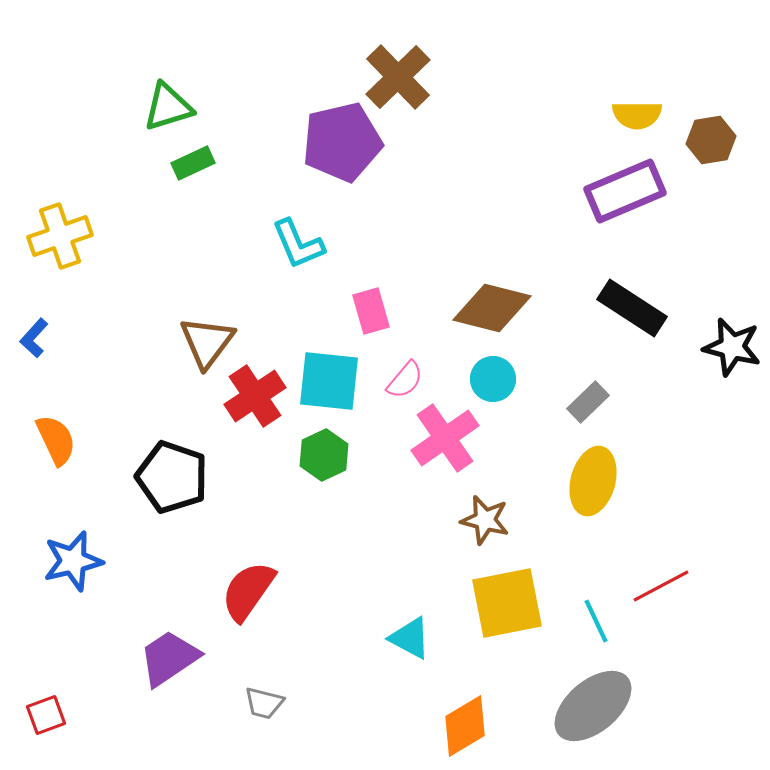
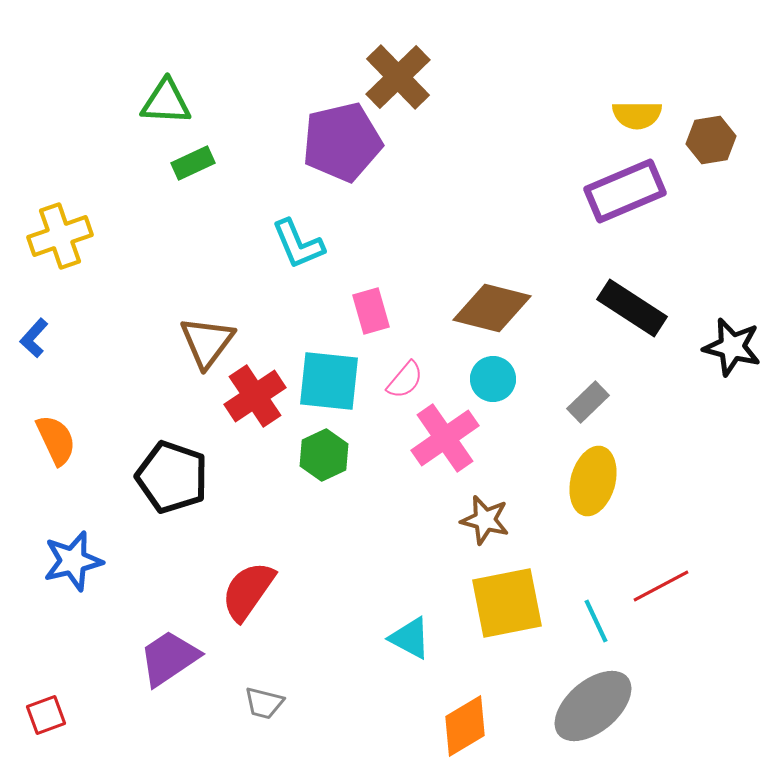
green triangle: moved 2 px left, 5 px up; rotated 20 degrees clockwise
